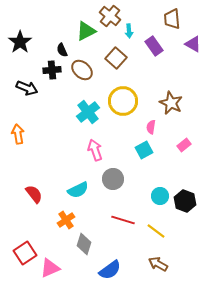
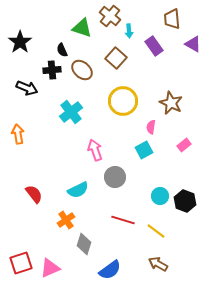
green triangle: moved 4 px left, 3 px up; rotated 45 degrees clockwise
cyan cross: moved 17 px left
gray circle: moved 2 px right, 2 px up
red square: moved 4 px left, 10 px down; rotated 15 degrees clockwise
